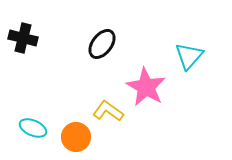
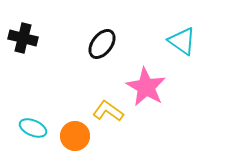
cyan triangle: moved 7 px left, 15 px up; rotated 36 degrees counterclockwise
orange circle: moved 1 px left, 1 px up
